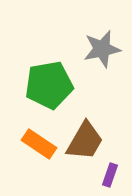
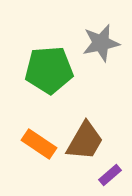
gray star: moved 1 px left, 6 px up
green pentagon: moved 15 px up; rotated 6 degrees clockwise
purple rectangle: rotated 30 degrees clockwise
